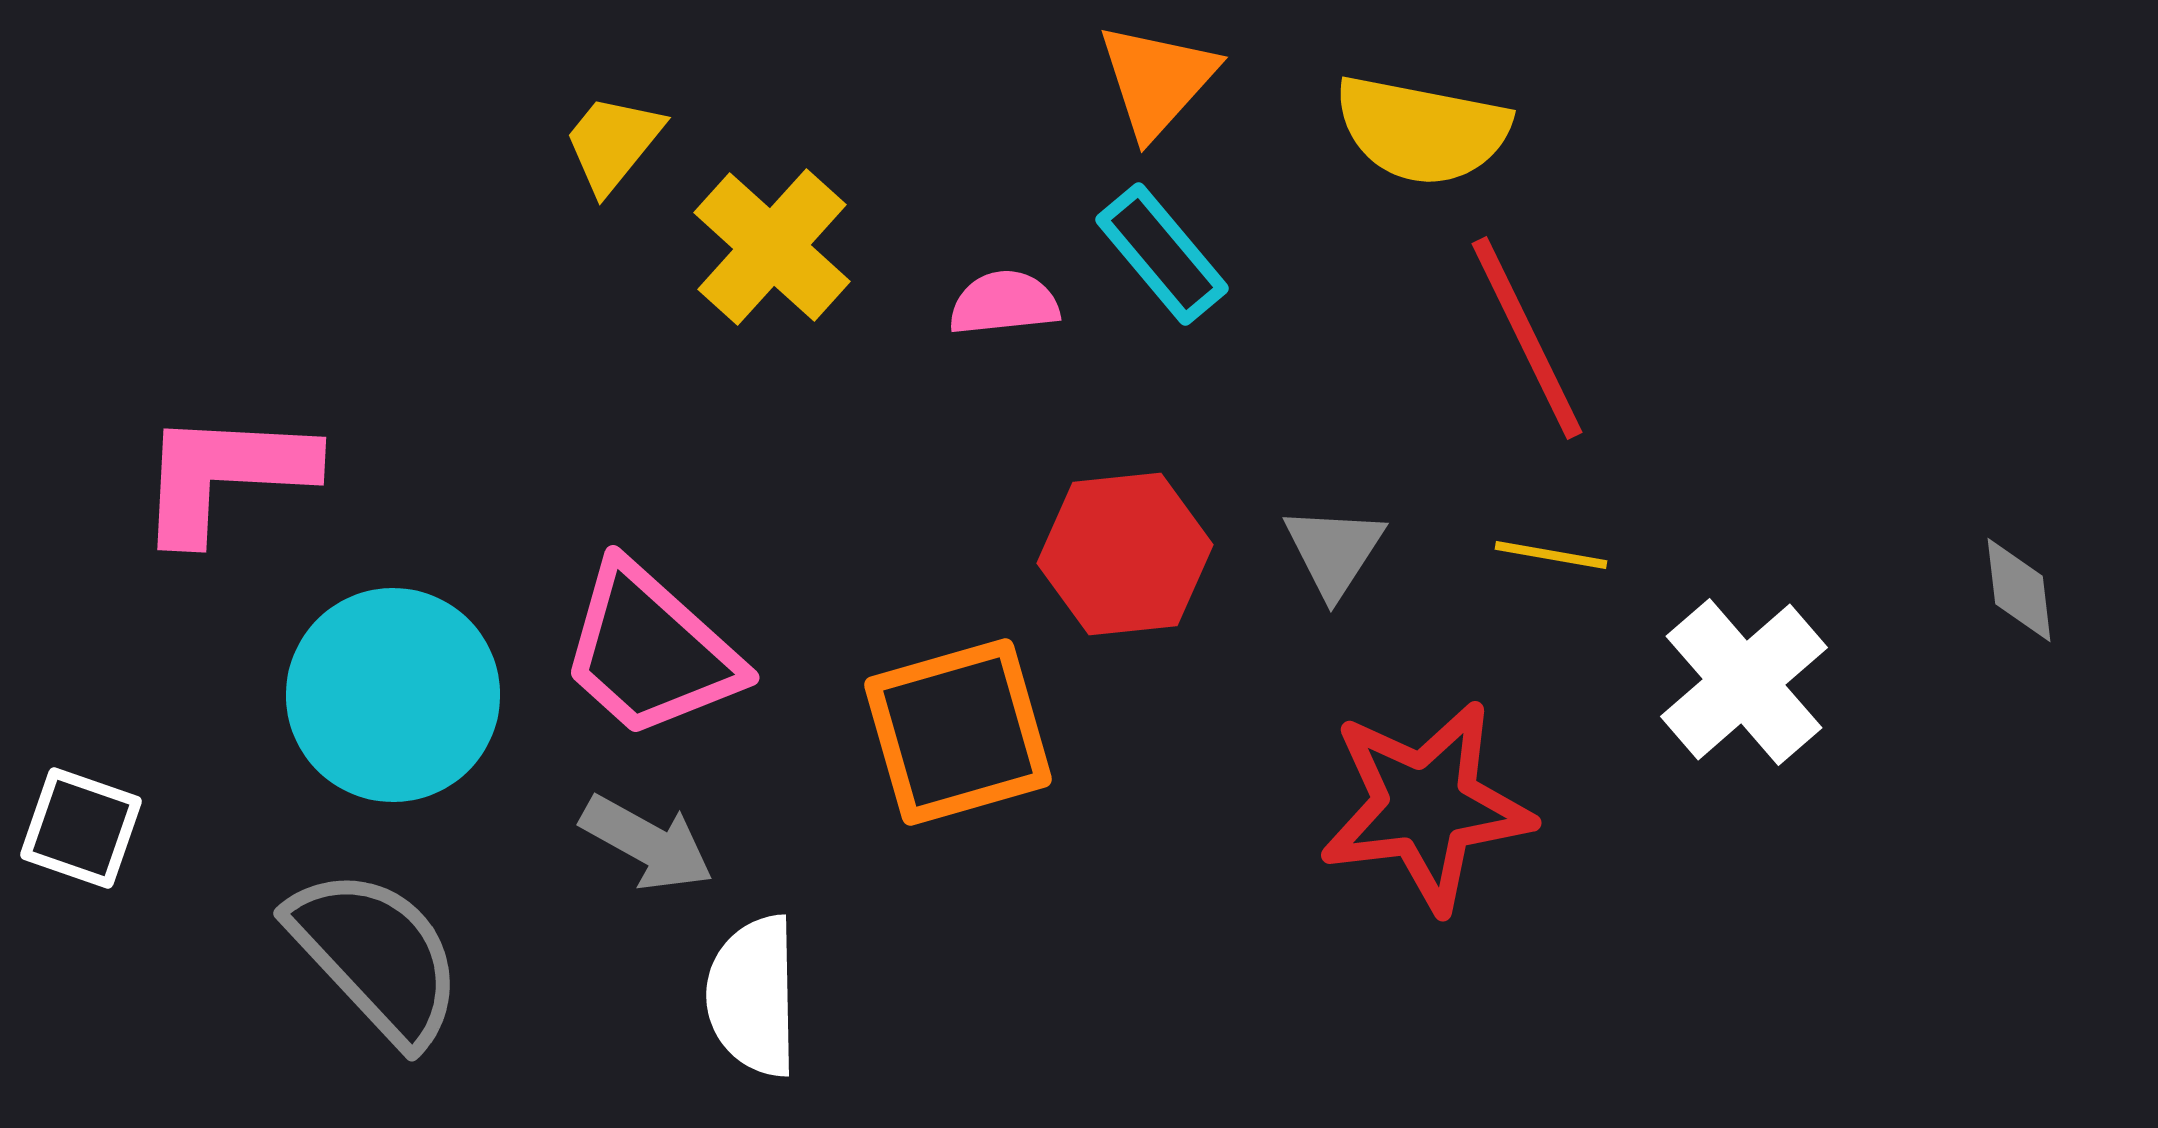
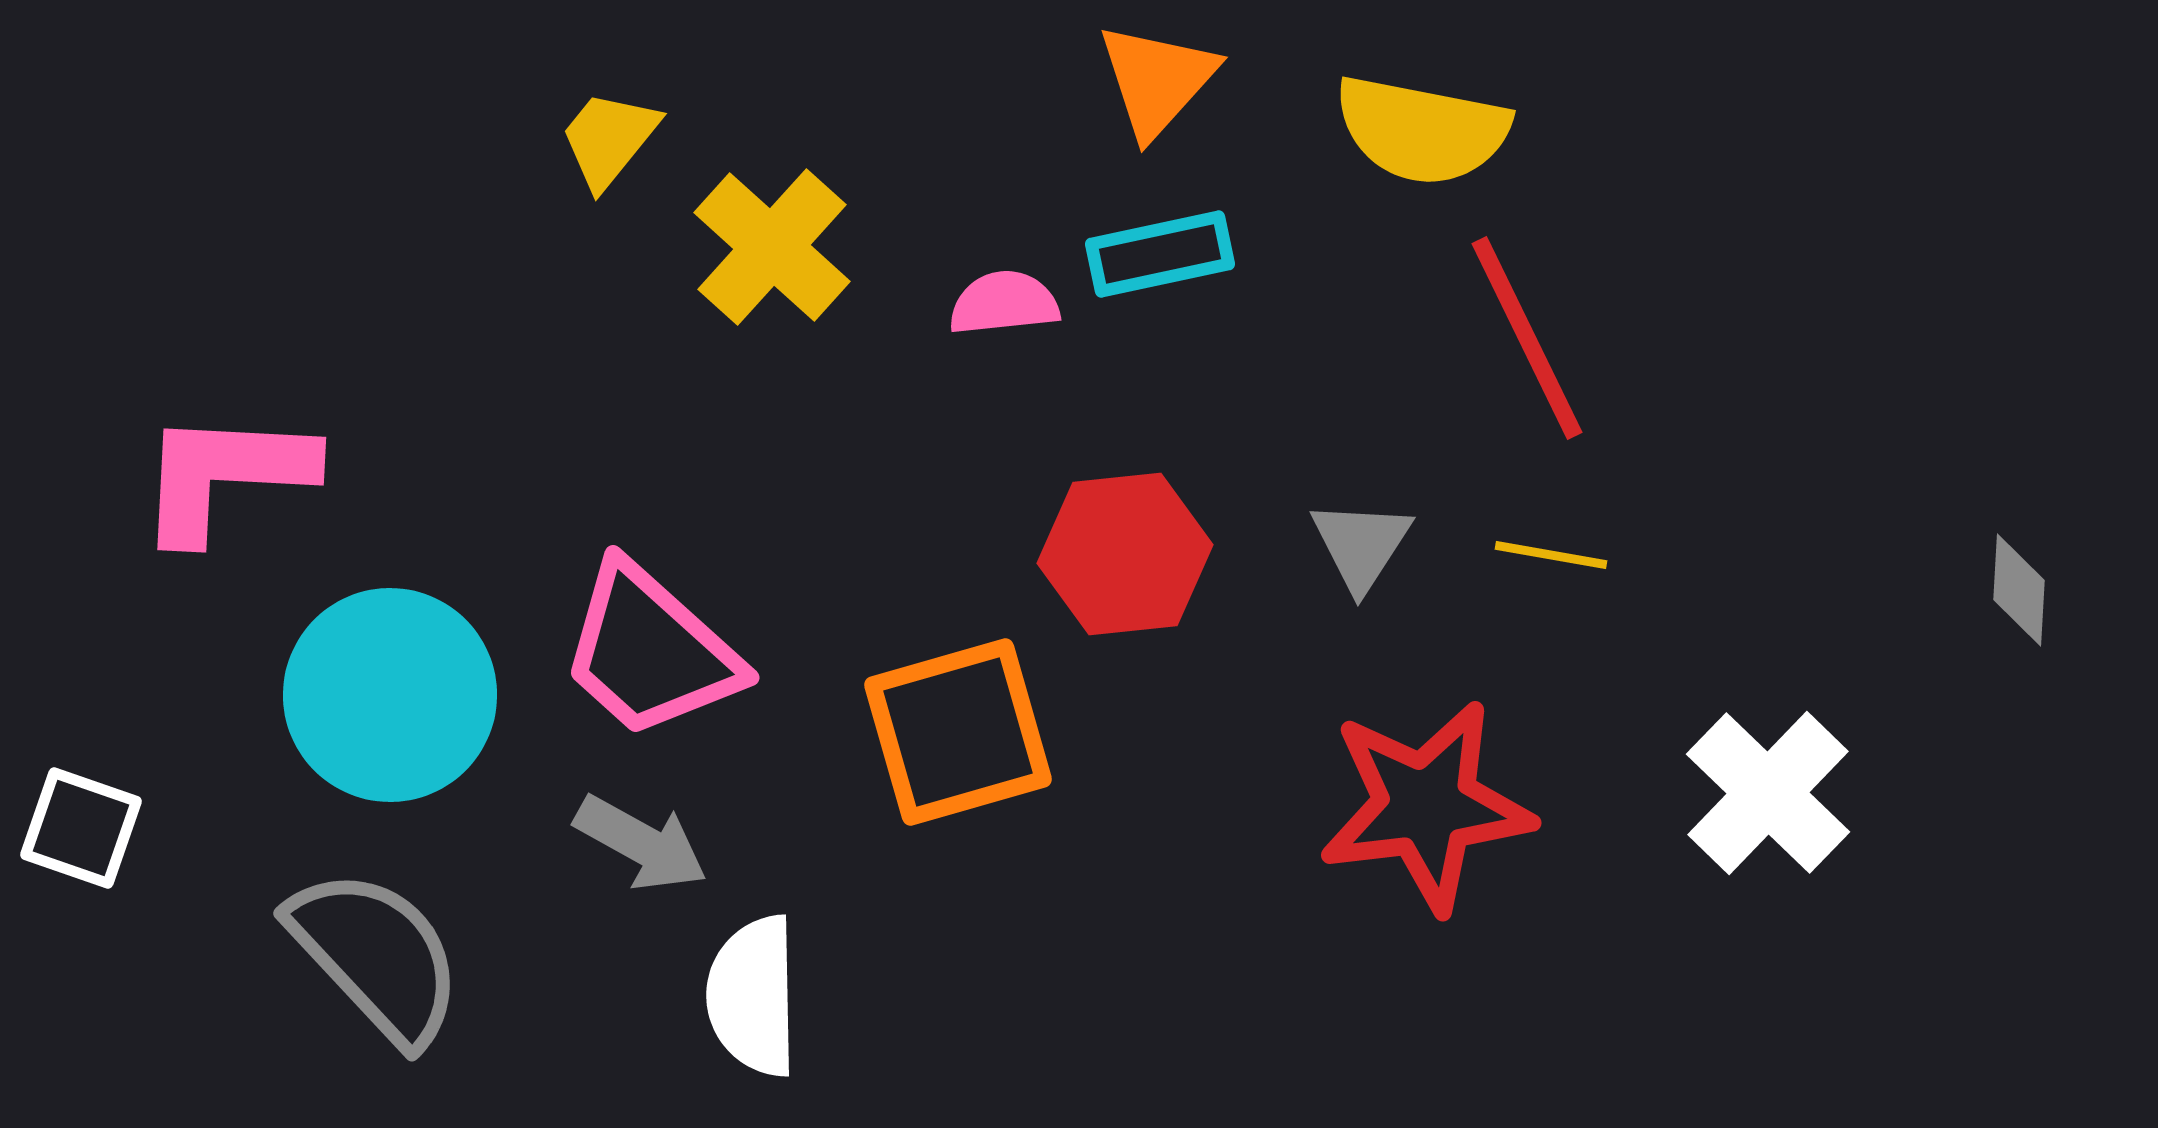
yellow trapezoid: moved 4 px left, 4 px up
cyan rectangle: moved 2 px left; rotated 62 degrees counterclockwise
gray triangle: moved 27 px right, 6 px up
gray diamond: rotated 10 degrees clockwise
white cross: moved 24 px right, 111 px down; rotated 5 degrees counterclockwise
cyan circle: moved 3 px left
gray arrow: moved 6 px left
